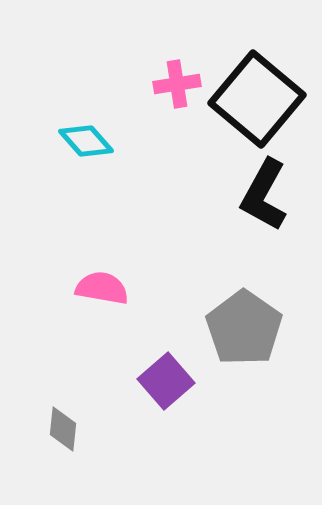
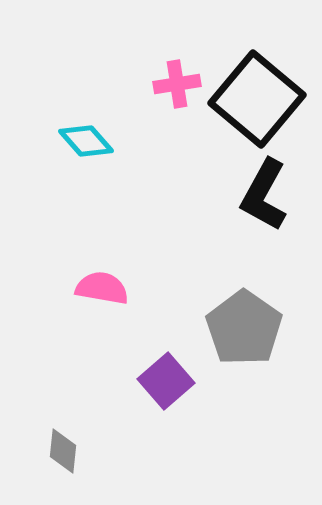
gray diamond: moved 22 px down
